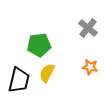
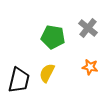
green pentagon: moved 14 px right, 8 px up; rotated 15 degrees clockwise
